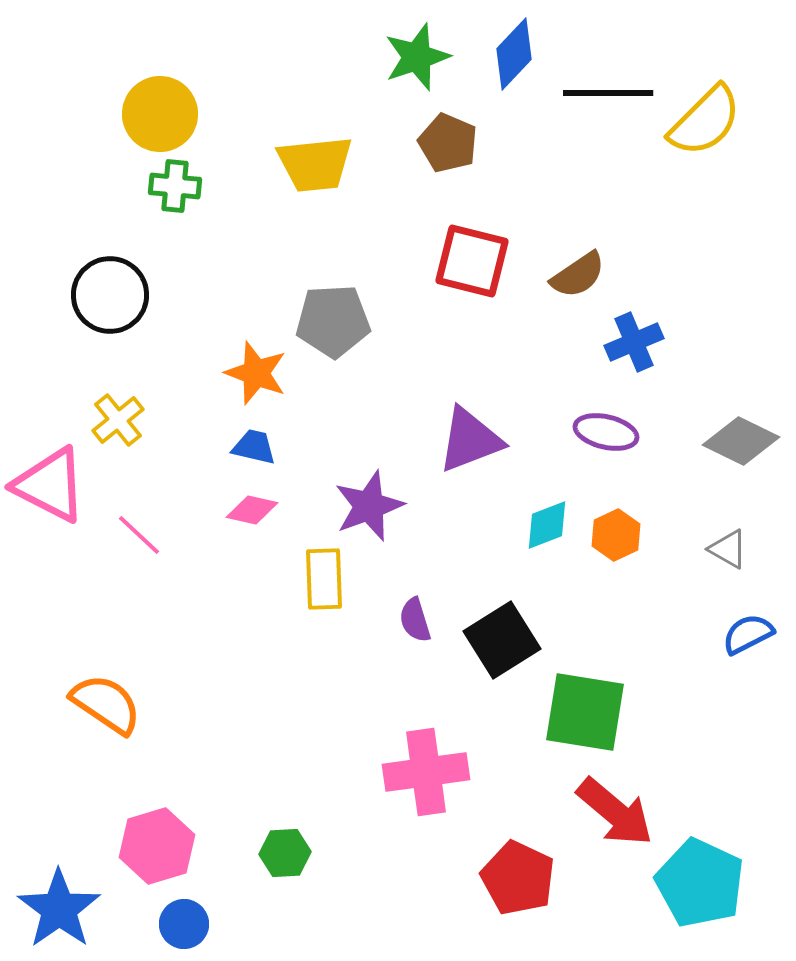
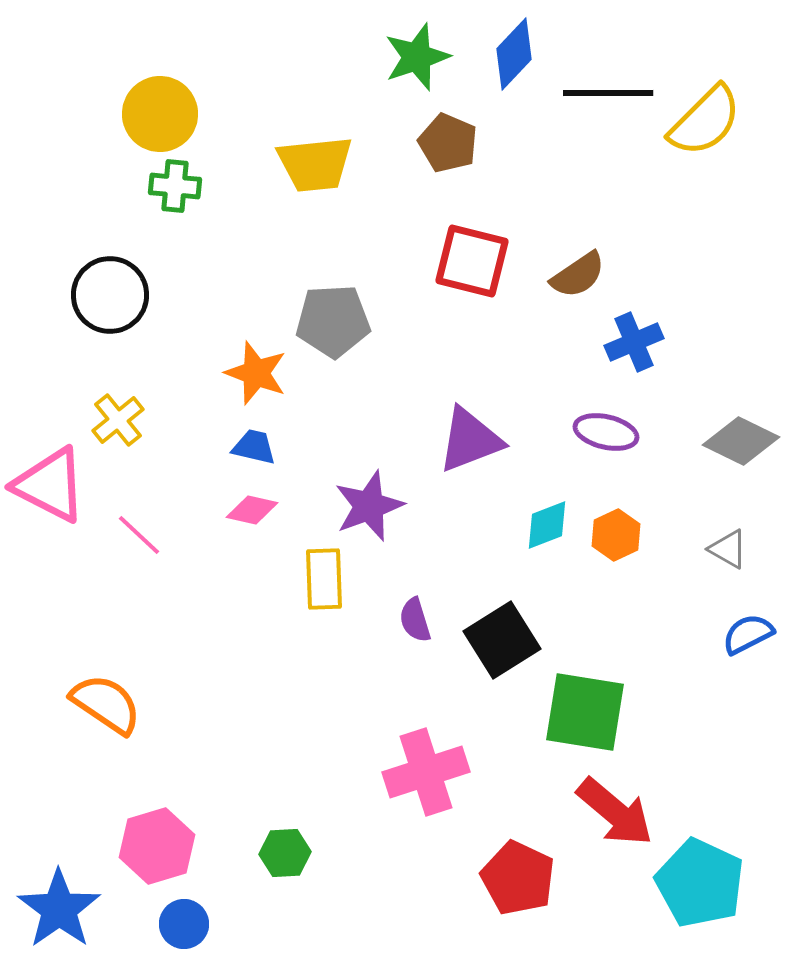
pink cross: rotated 10 degrees counterclockwise
